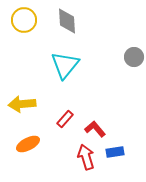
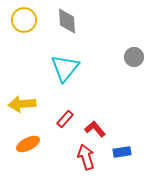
cyan triangle: moved 3 px down
blue rectangle: moved 7 px right
